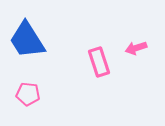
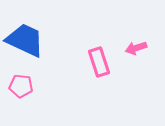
blue trapezoid: moved 2 px left; rotated 147 degrees clockwise
pink pentagon: moved 7 px left, 8 px up
